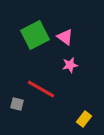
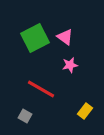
green square: moved 3 px down
gray square: moved 8 px right, 12 px down; rotated 16 degrees clockwise
yellow rectangle: moved 1 px right, 8 px up
